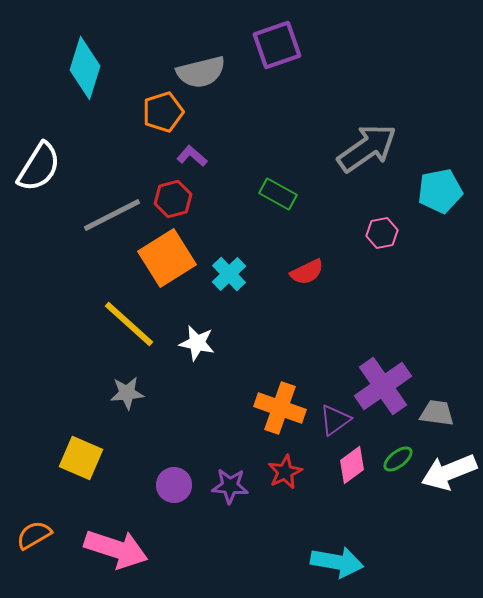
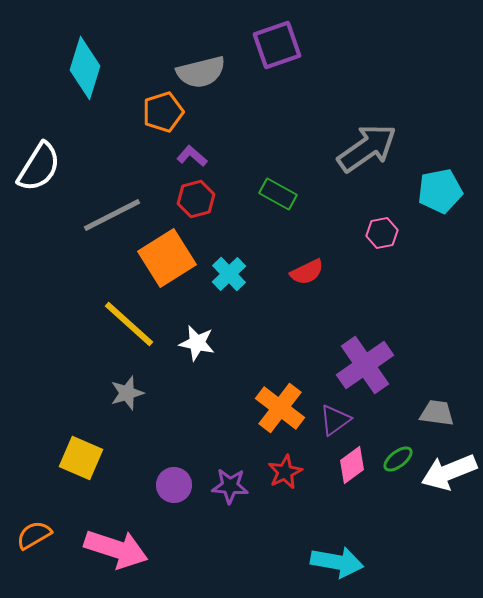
red hexagon: moved 23 px right
purple cross: moved 18 px left, 21 px up
gray star: rotated 12 degrees counterclockwise
orange cross: rotated 18 degrees clockwise
